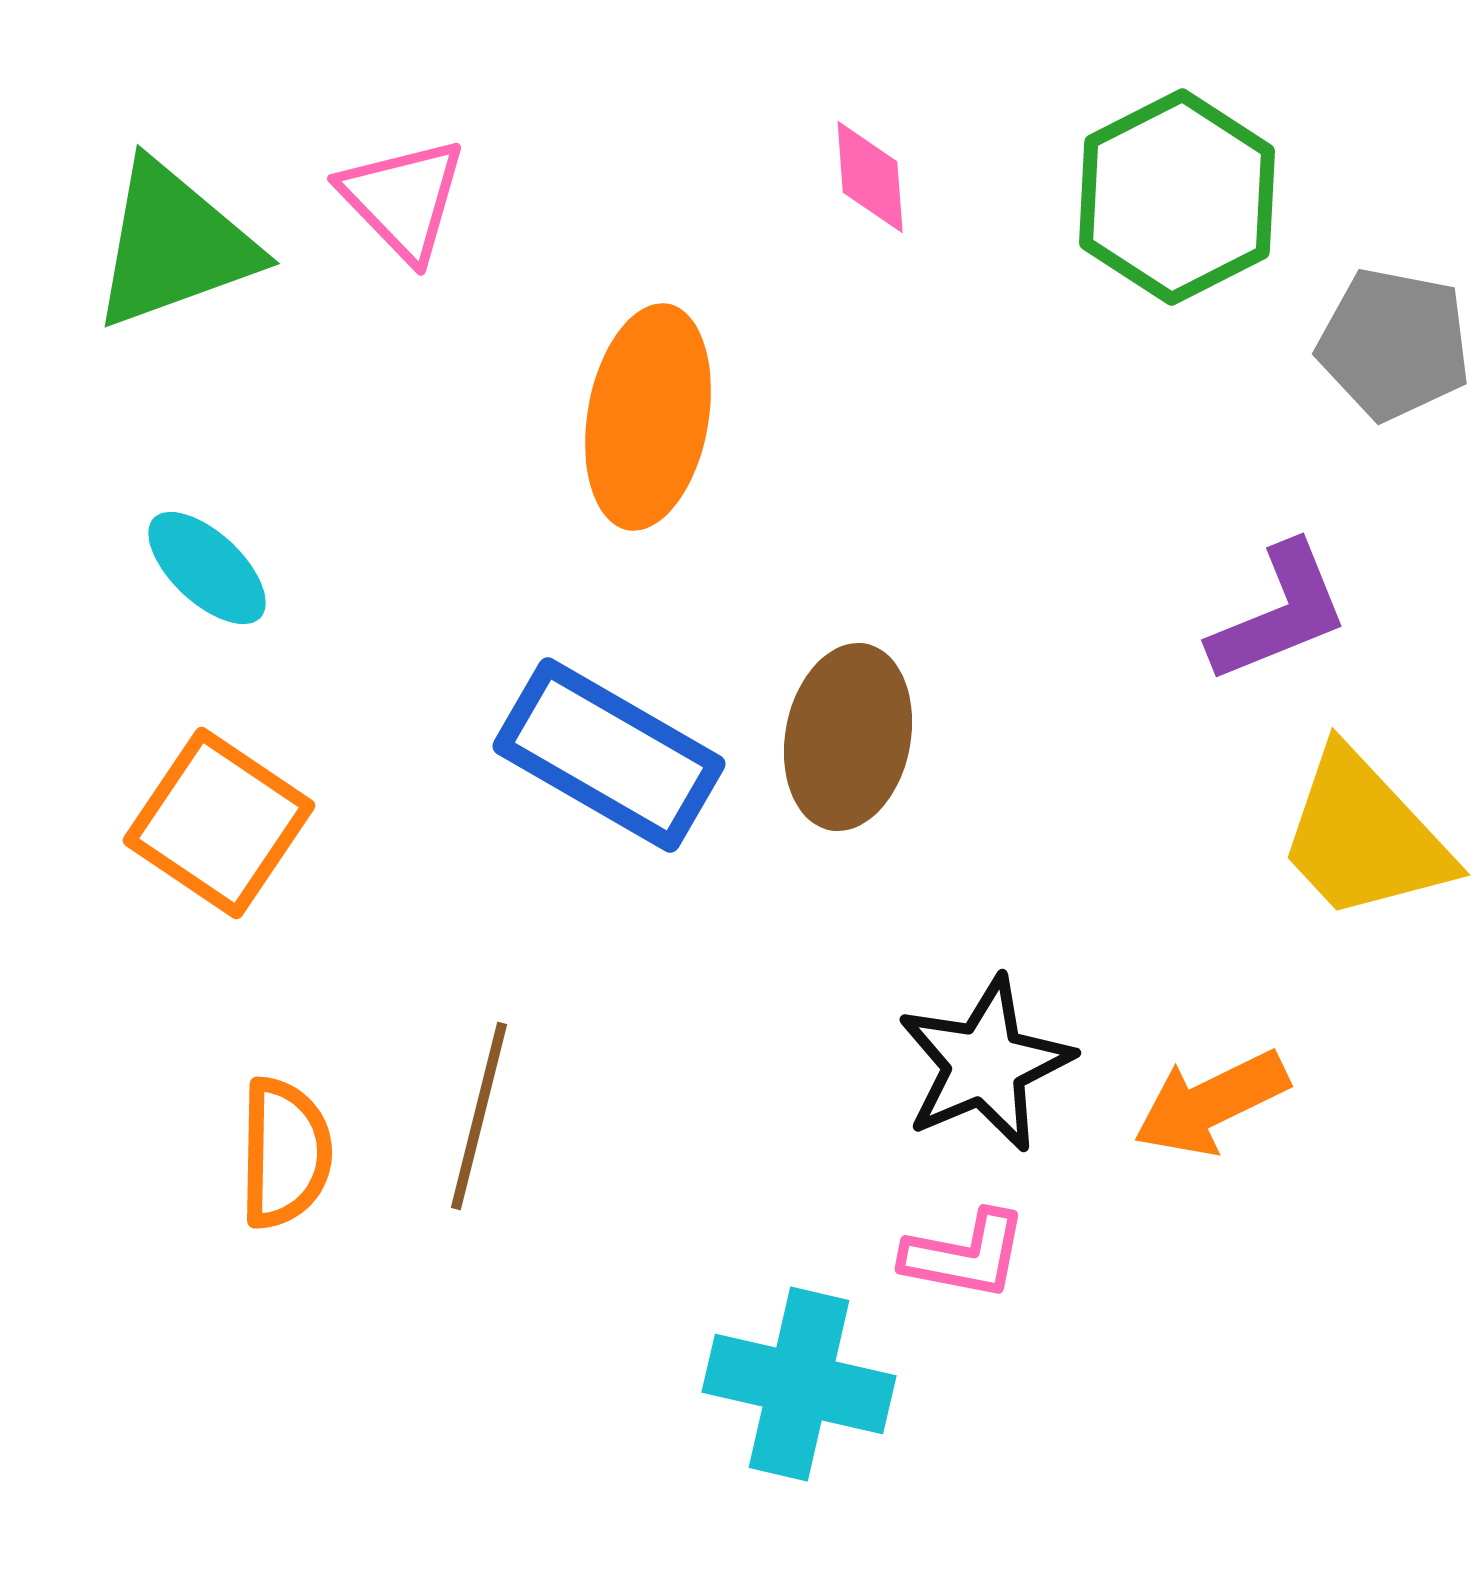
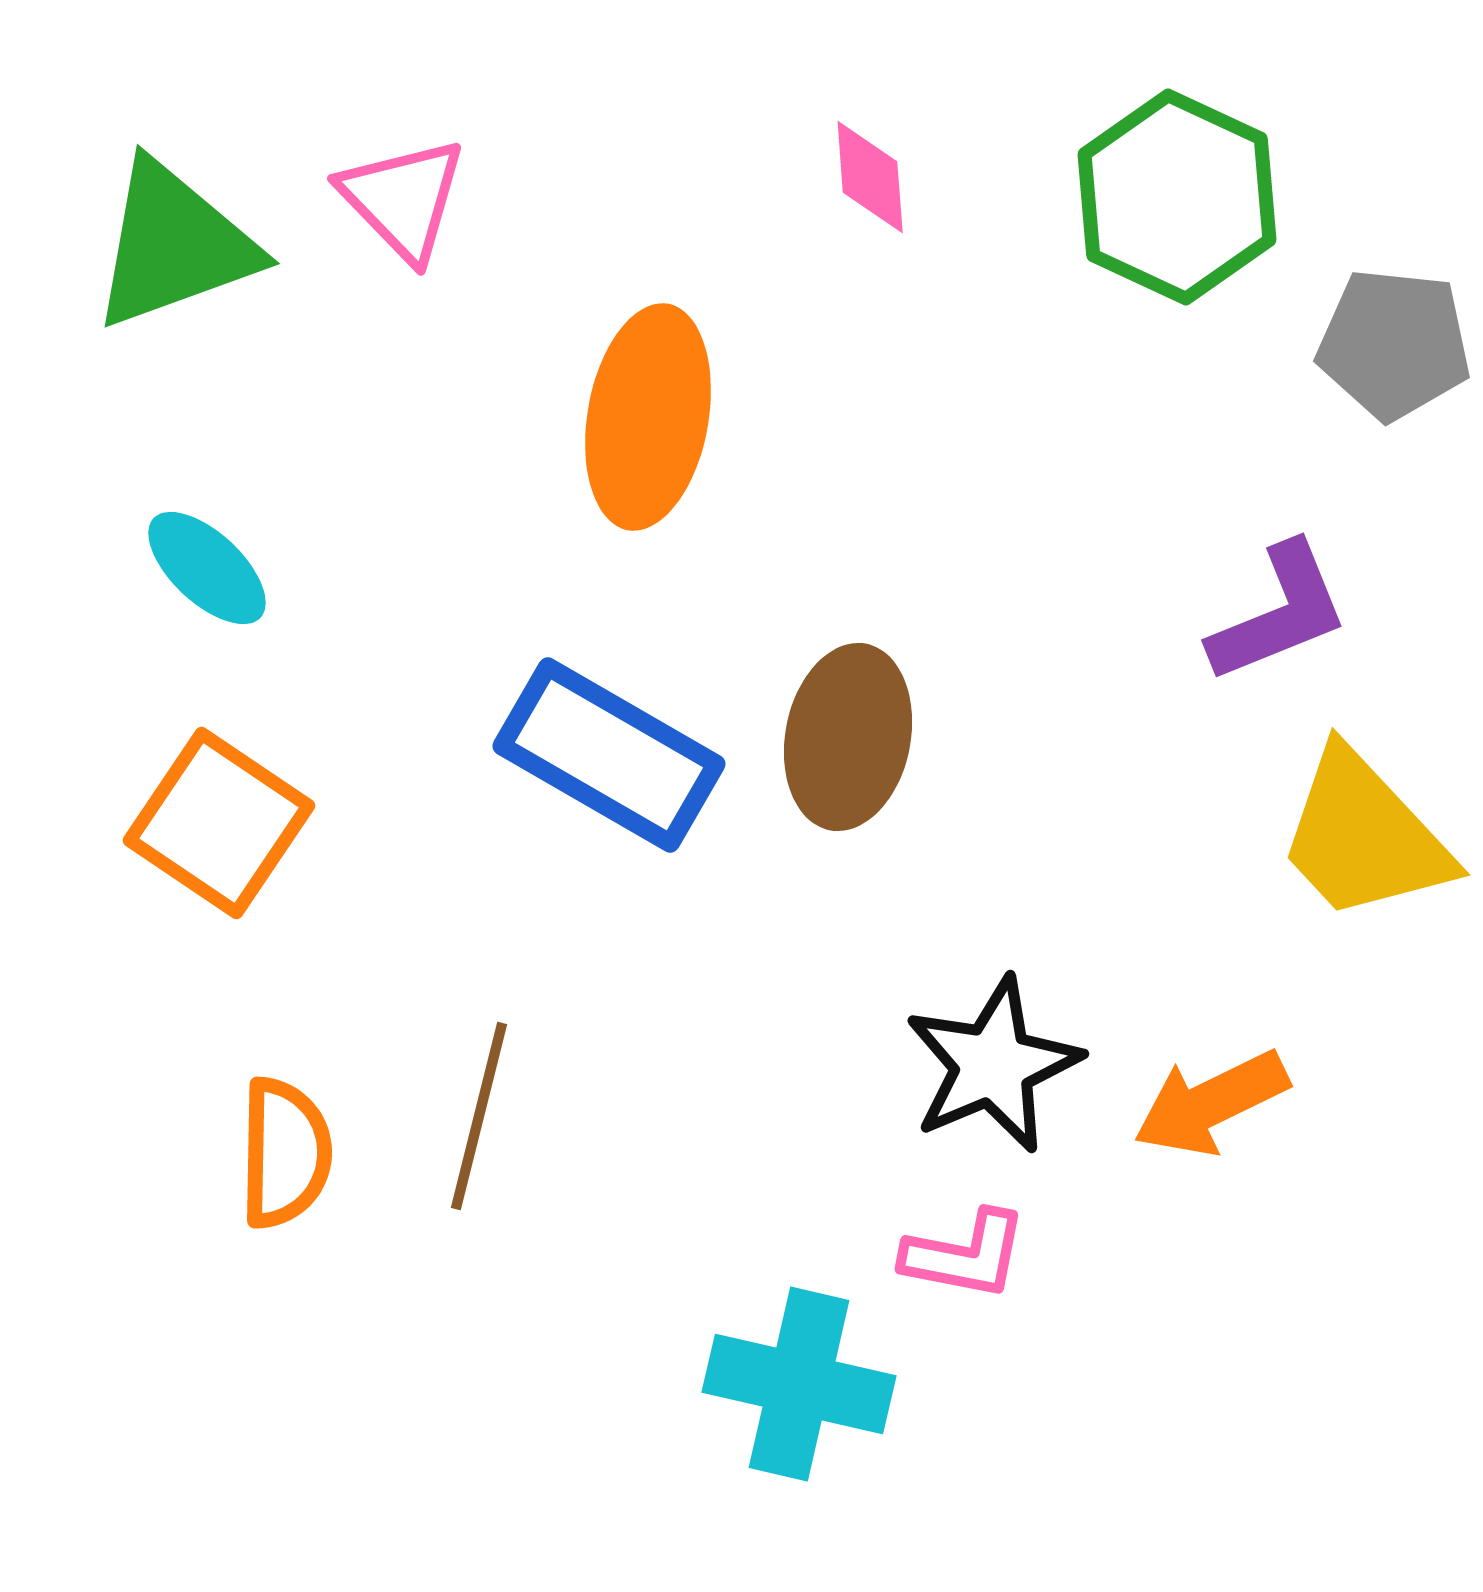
green hexagon: rotated 8 degrees counterclockwise
gray pentagon: rotated 5 degrees counterclockwise
black star: moved 8 px right, 1 px down
